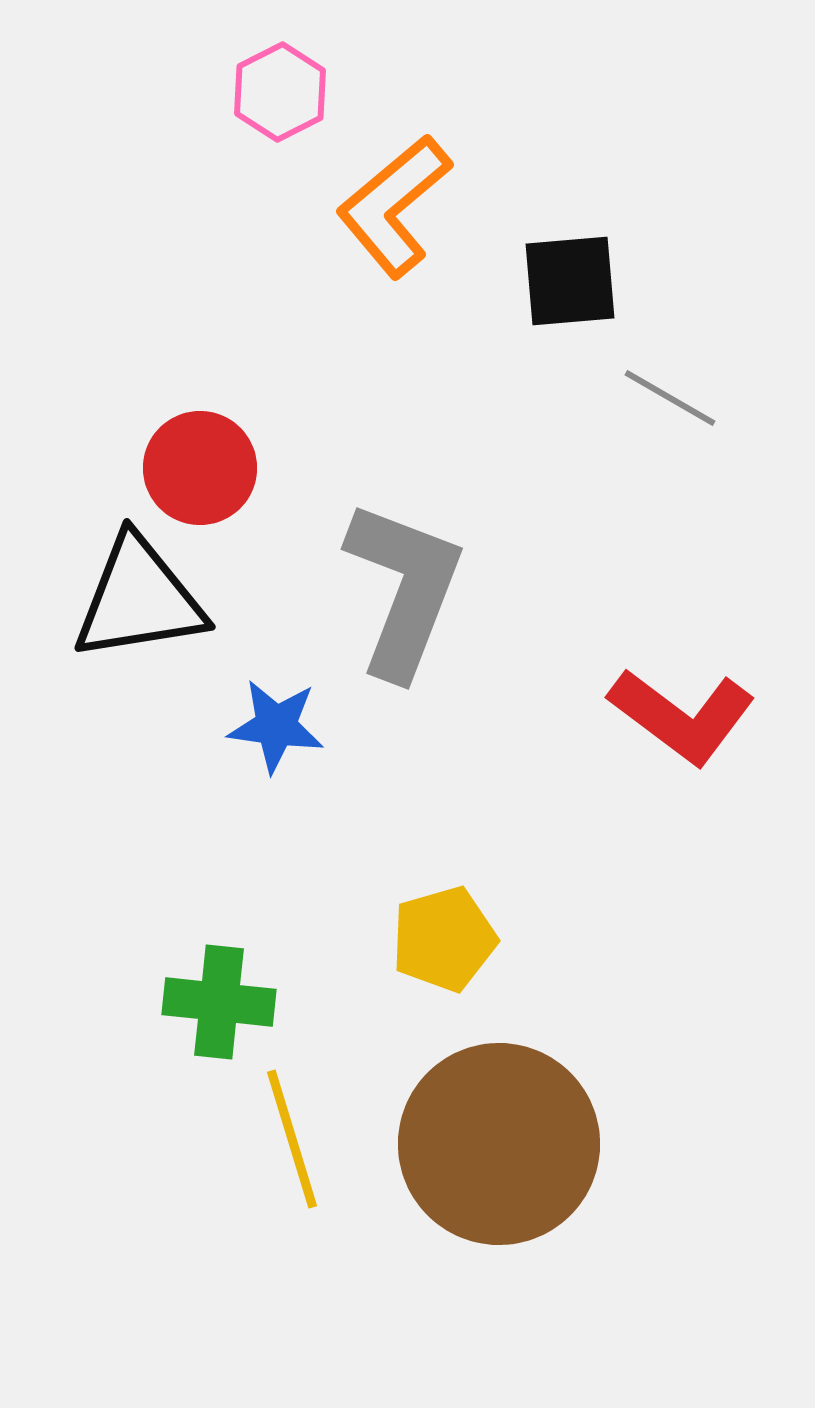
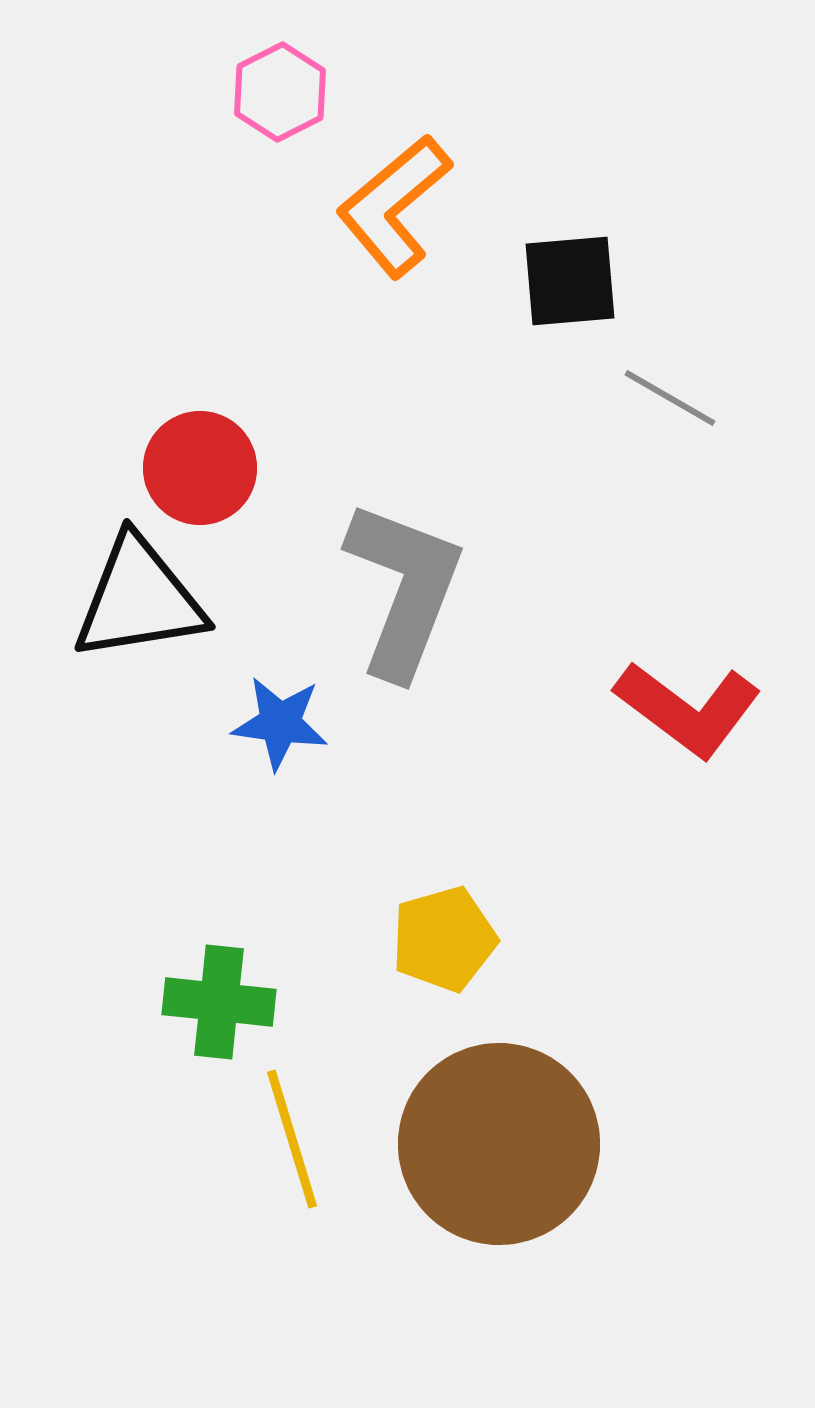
red L-shape: moved 6 px right, 7 px up
blue star: moved 4 px right, 3 px up
